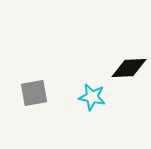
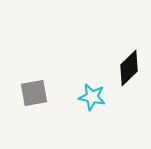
black diamond: rotated 42 degrees counterclockwise
